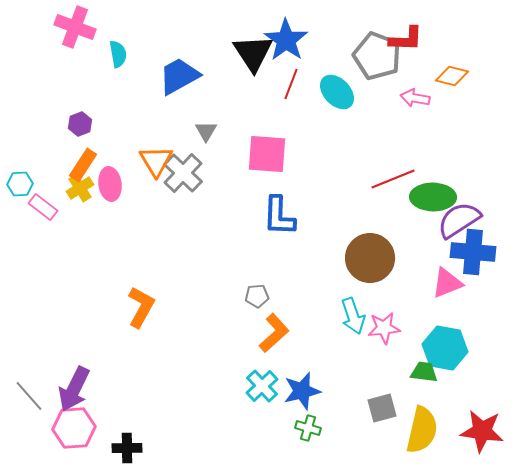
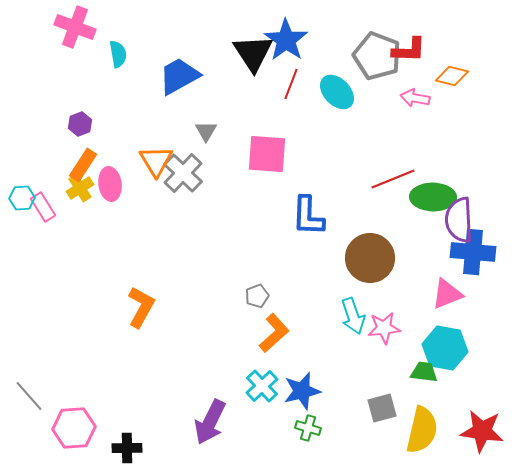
red L-shape at (406, 39): moved 3 px right, 11 px down
cyan hexagon at (20, 184): moved 2 px right, 14 px down
pink rectangle at (43, 207): rotated 20 degrees clockwise
blue L-shape at (279, 216): moved 29 px right
purple semicircle at (459, 220): rotated 60 degrees counterclockwise
pink triangle at (447, 283): moved 11 px down
gray pentagon at (257, 296): rotated 15 degrees counterclockwise
purple arrow at (74, 389): moved 136 px right, 33 px down
